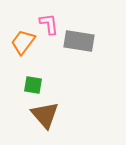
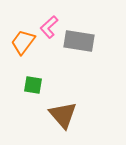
pink L-shape: moved 3 px down; rotated 125 degrees counterclockwise
brown triangle: moved 18 px right
